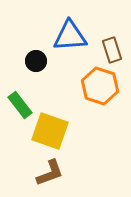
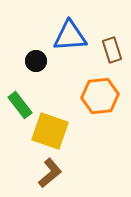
orange hexagon: moved 10 px down; rotated 24 degrees counterclockwise
brown L-shape: rotated 20 degrees counterclockwise
